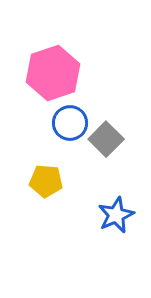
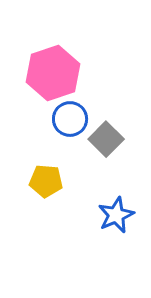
blue circle: moved 4 px up
